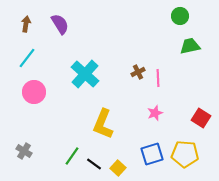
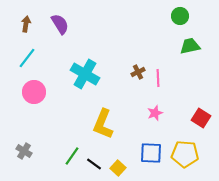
cyan cross: rotated 12 degrees counterclockwise
blue square: moved 1 px left, 1 px up; rotated 20 degrees clockwise
